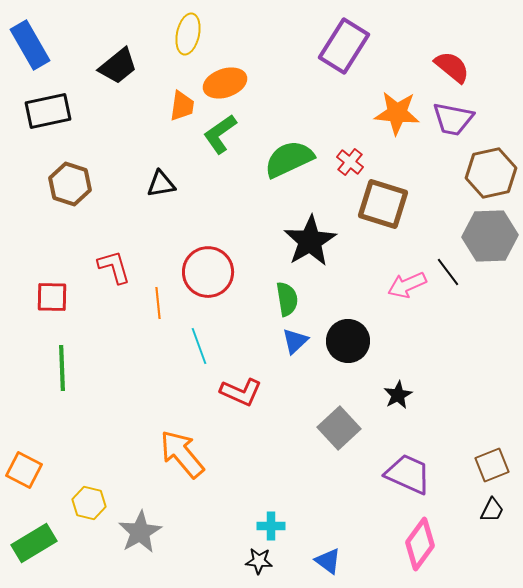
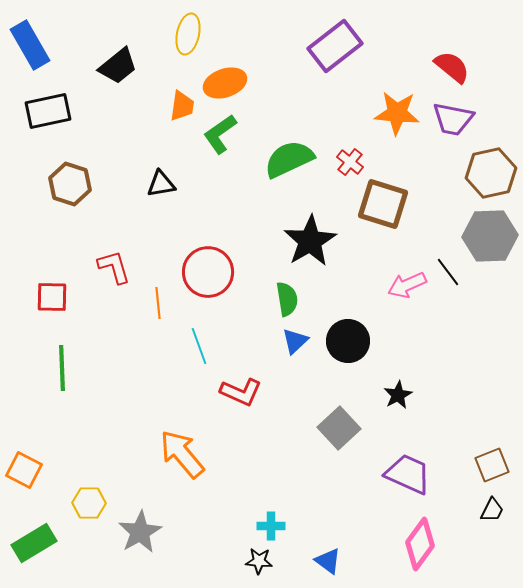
purple rectangle at (344, 46): moved 9 px left; rotated 20 degrees clockwise
yellow hexagon at (89, 503): rotated 12 degrees counterclockwise
